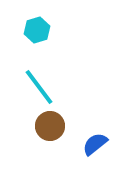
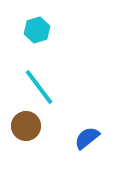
brown circle: moved 24 px left
blue semicircle: moved 8 px left, 6 px up
